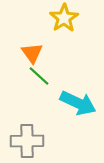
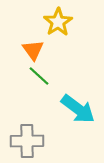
yellow star: moved 6 px left, 4 px down
orange triangle: moved 1 px right, 3 px up
cyan arrow: moved 6 px down; rotated 12 degrees clockwise
